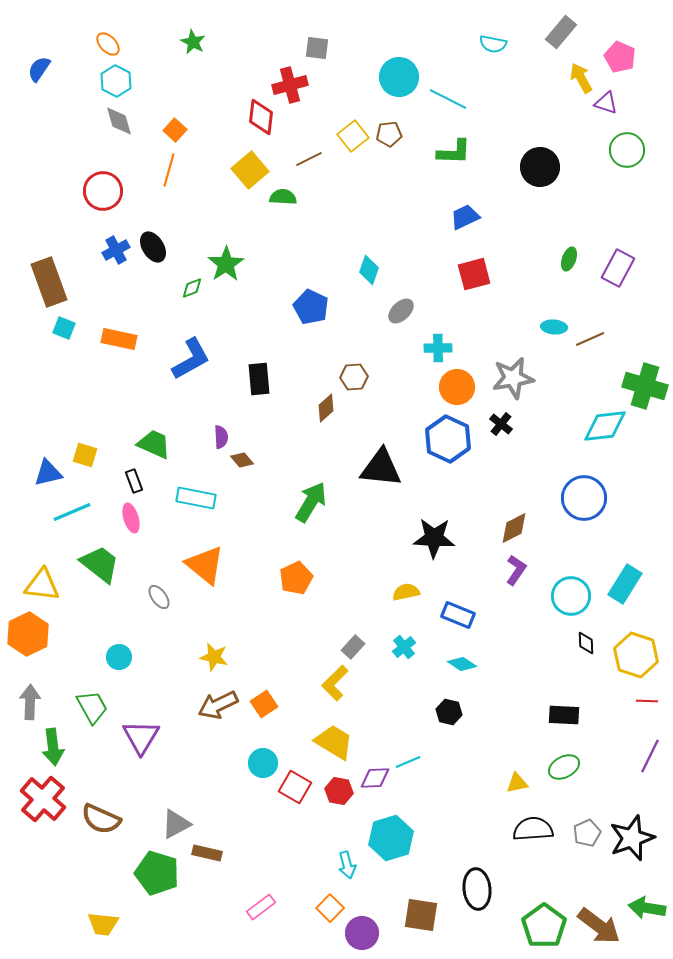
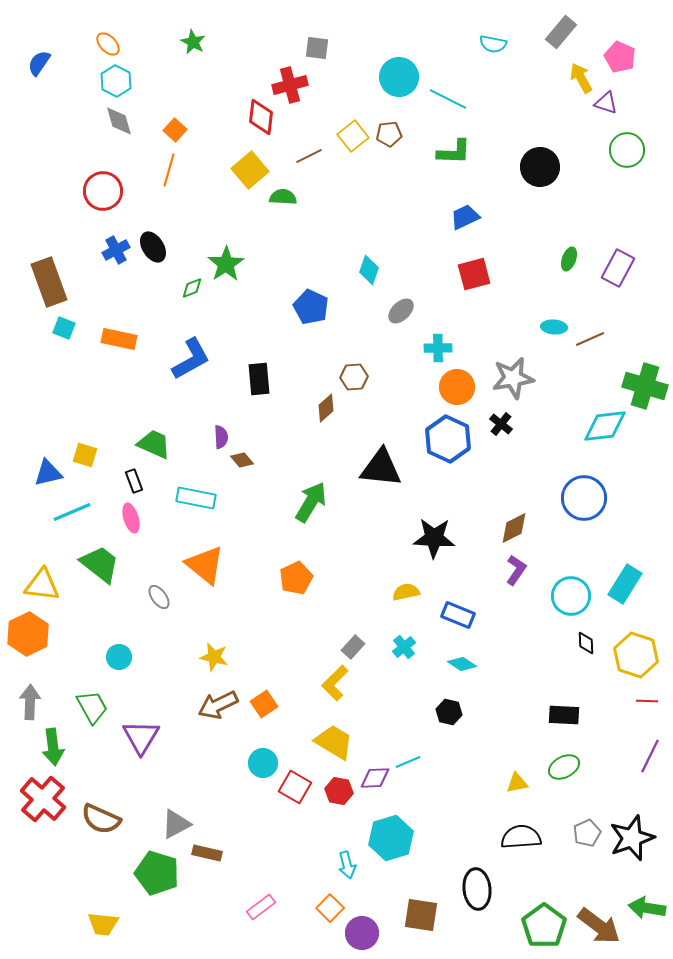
blue semicircle at (39, 69): moved 6 px up
brown line at (309, 159): moved 3 px up
black semicircle at (533, 829): moved 12 px left, 8 px down
